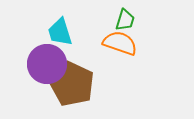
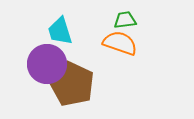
green trapezoid: rotated 115 degrees counterclockwise
cyan trapezoid: moved 1 px up
